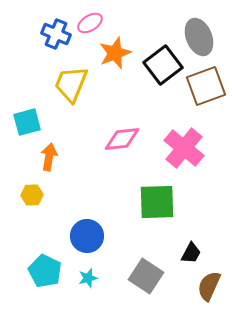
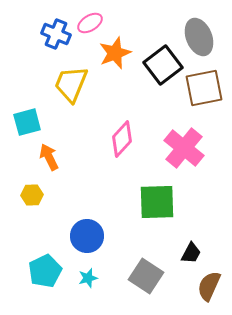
brown square: moved 2 px left, 2 px down; rotated 9 degrees clockwise
pink diamond: rotated 42 degrees counterclockwise
orange arrow: rotated 36 degrees counterclockwise
cyan pentagon: rotated 20 degrees clockwise
